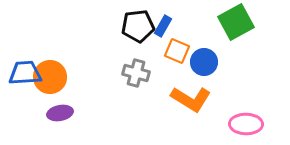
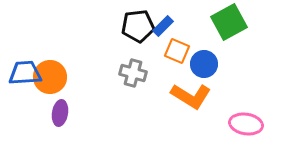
green square: moved 7 px left
blue rectangle: rotated 15 degrees clockwise
blue circle: moved 2 px down
gray cross: moved 3 px left
orange L-shape: moved 3 px up
purple ellipse: rotated 70 degrees counterclockwise
pink ellipse: rotated 8 degrees clockwise
